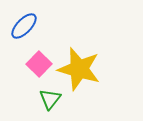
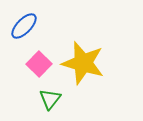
yellow star: moved 4 px right, 6 px up
